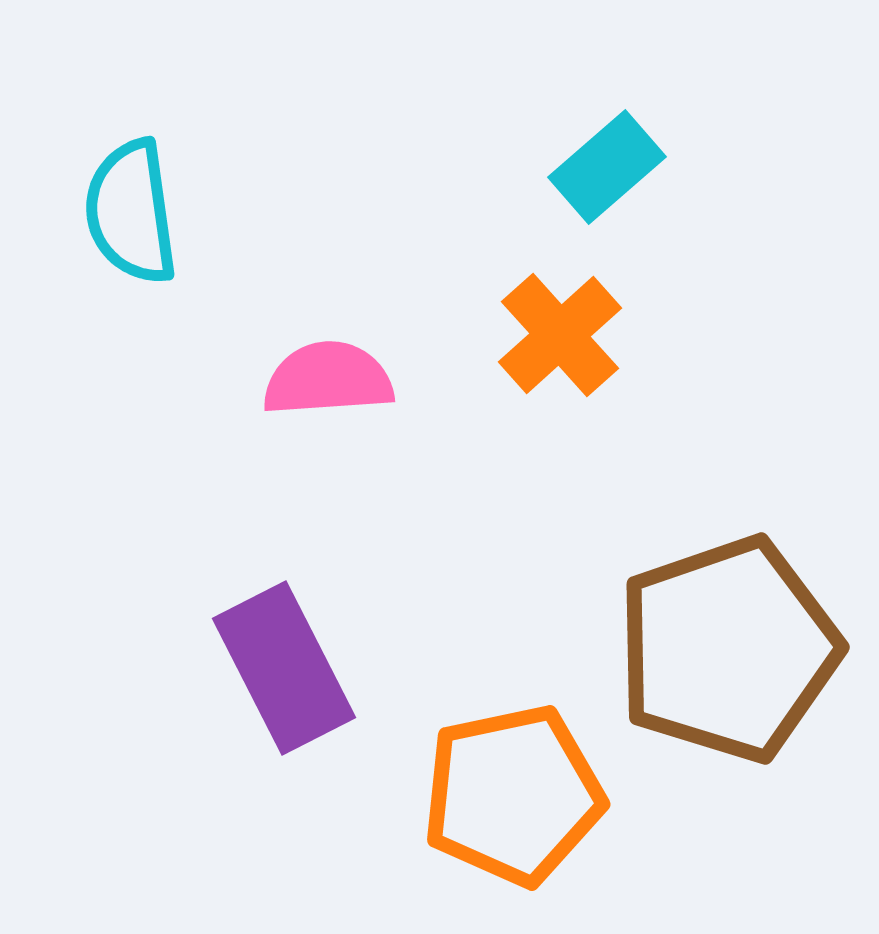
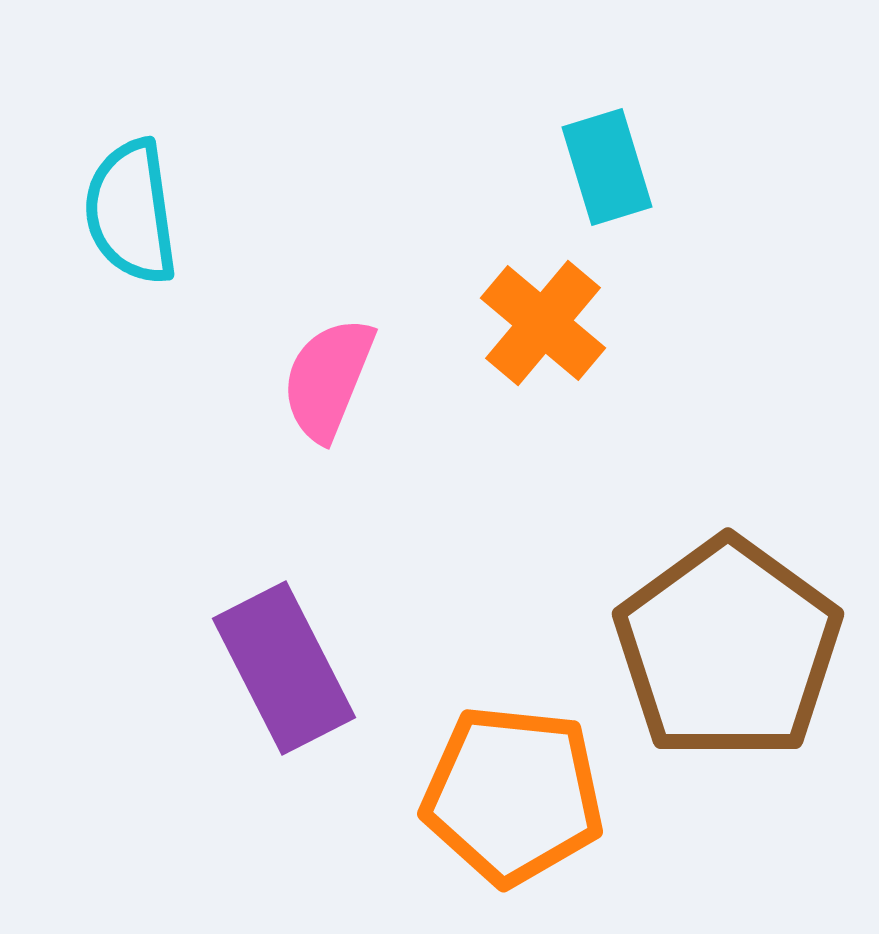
cyan rectangle: rotated 66 degrees counterclockwise
orange cross: moved 17 px left, 12 px up; rotated 8 degrees counterclockwise
pink semicircle: rotated 64 degrees counterclockwise
brown pentagon: rotated 17 degrees counterclockwise
orange pentagon: rotated 18 degrees clockwise
